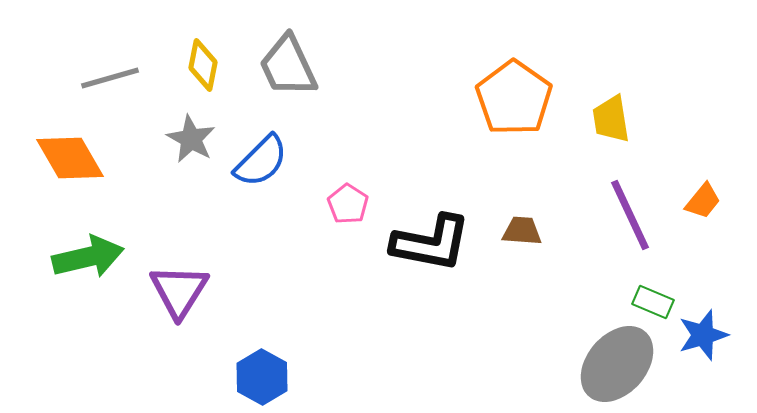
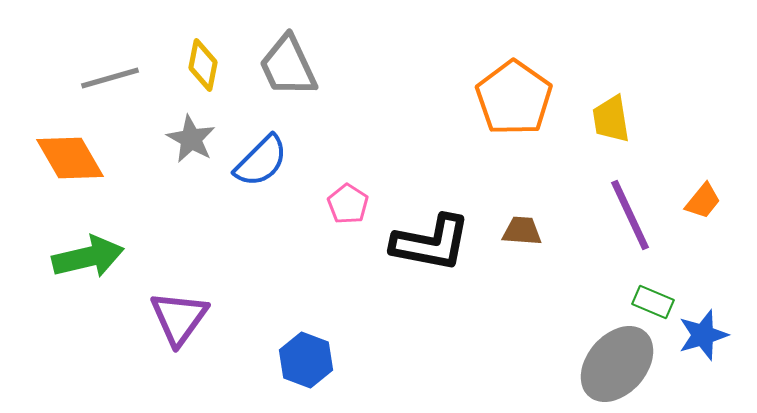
purple triangle: moved 27 px down; rotated 4 degrees clockwise
blue hexagon: moved 44 px right, 17 px up; rotated 8 degrees counterclockwise
